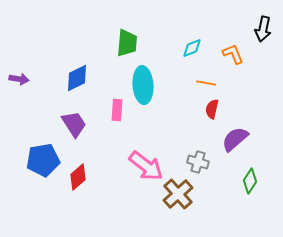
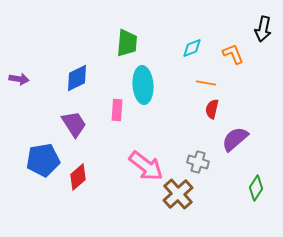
green diamond: moved 6 px right, 7 px down
